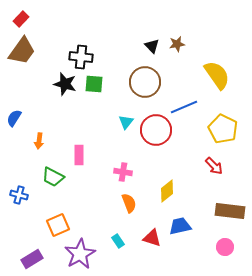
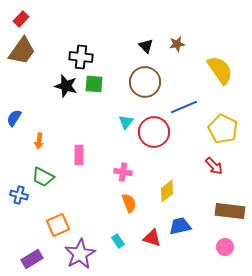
black triangle: moved 6 px left
yellow semicircle: moved 3 px right, 5 px up
black star: moved 1 px right, 2 px down
red circle: moved 2 px left, 2 px down
green trapezoid: moved 10 px left
